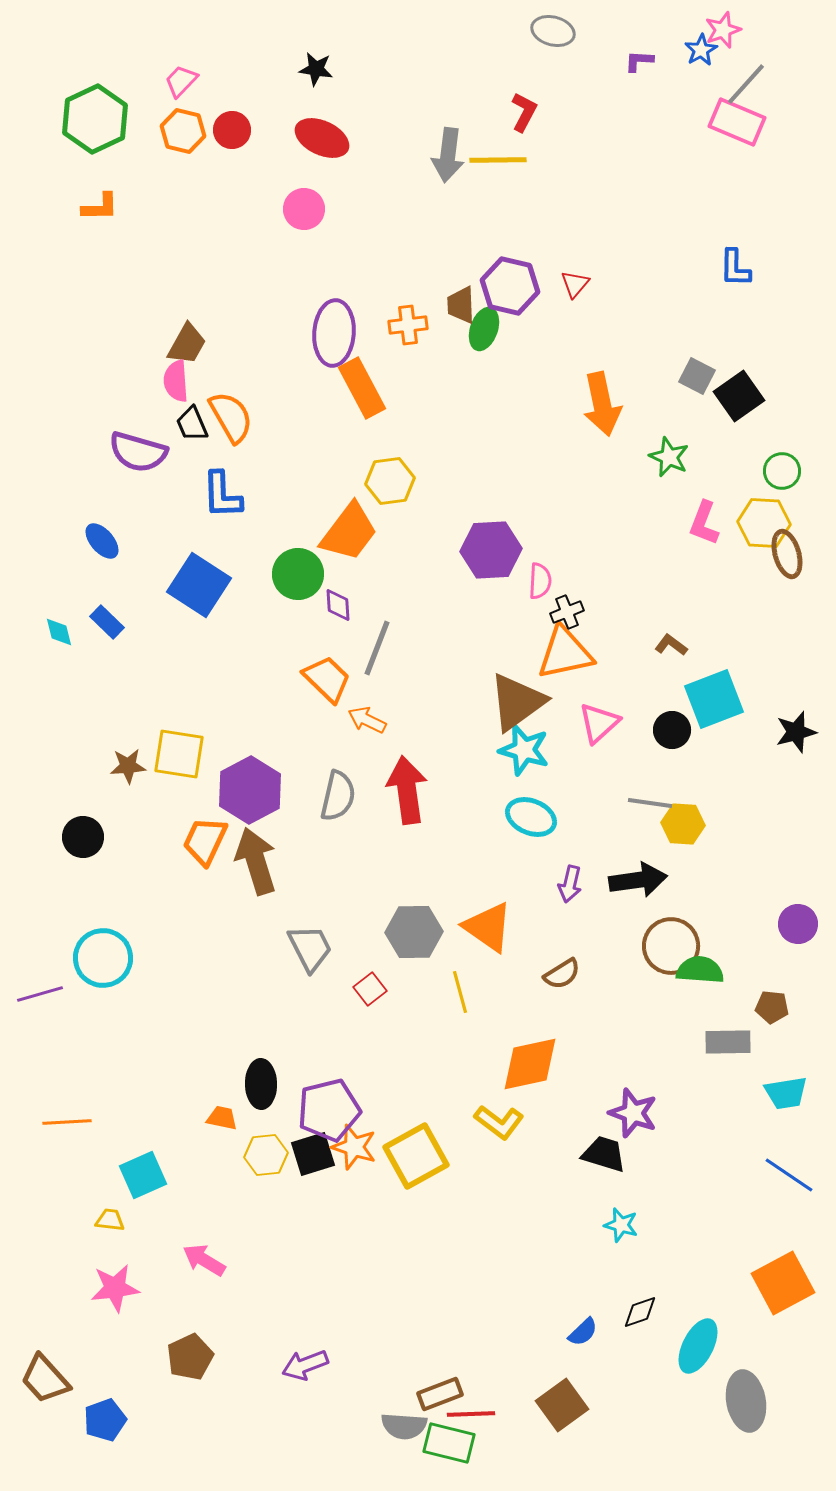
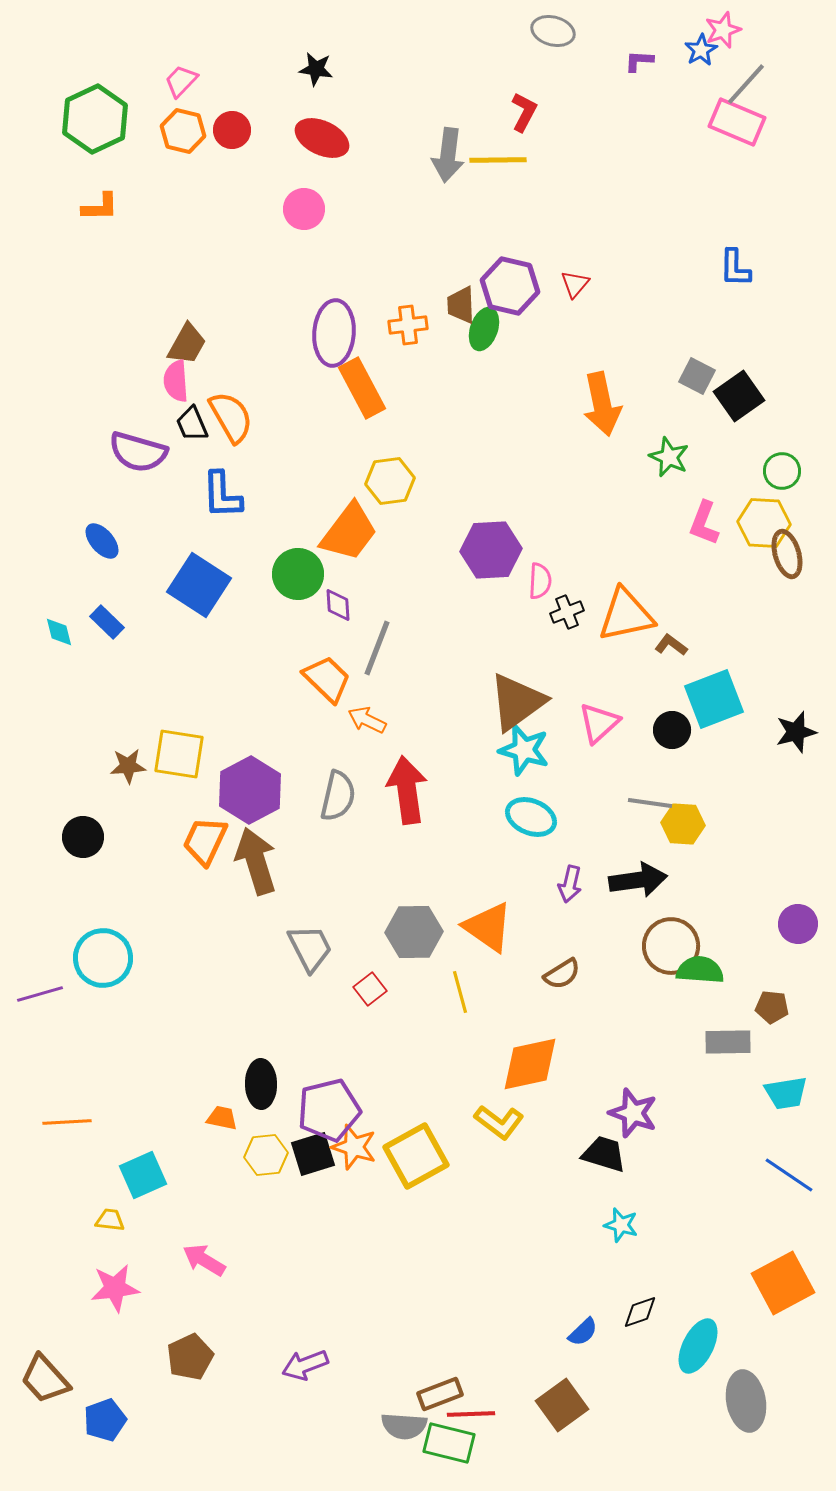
orange triangle at (565, 653): moved 61 px right, 38 px up
